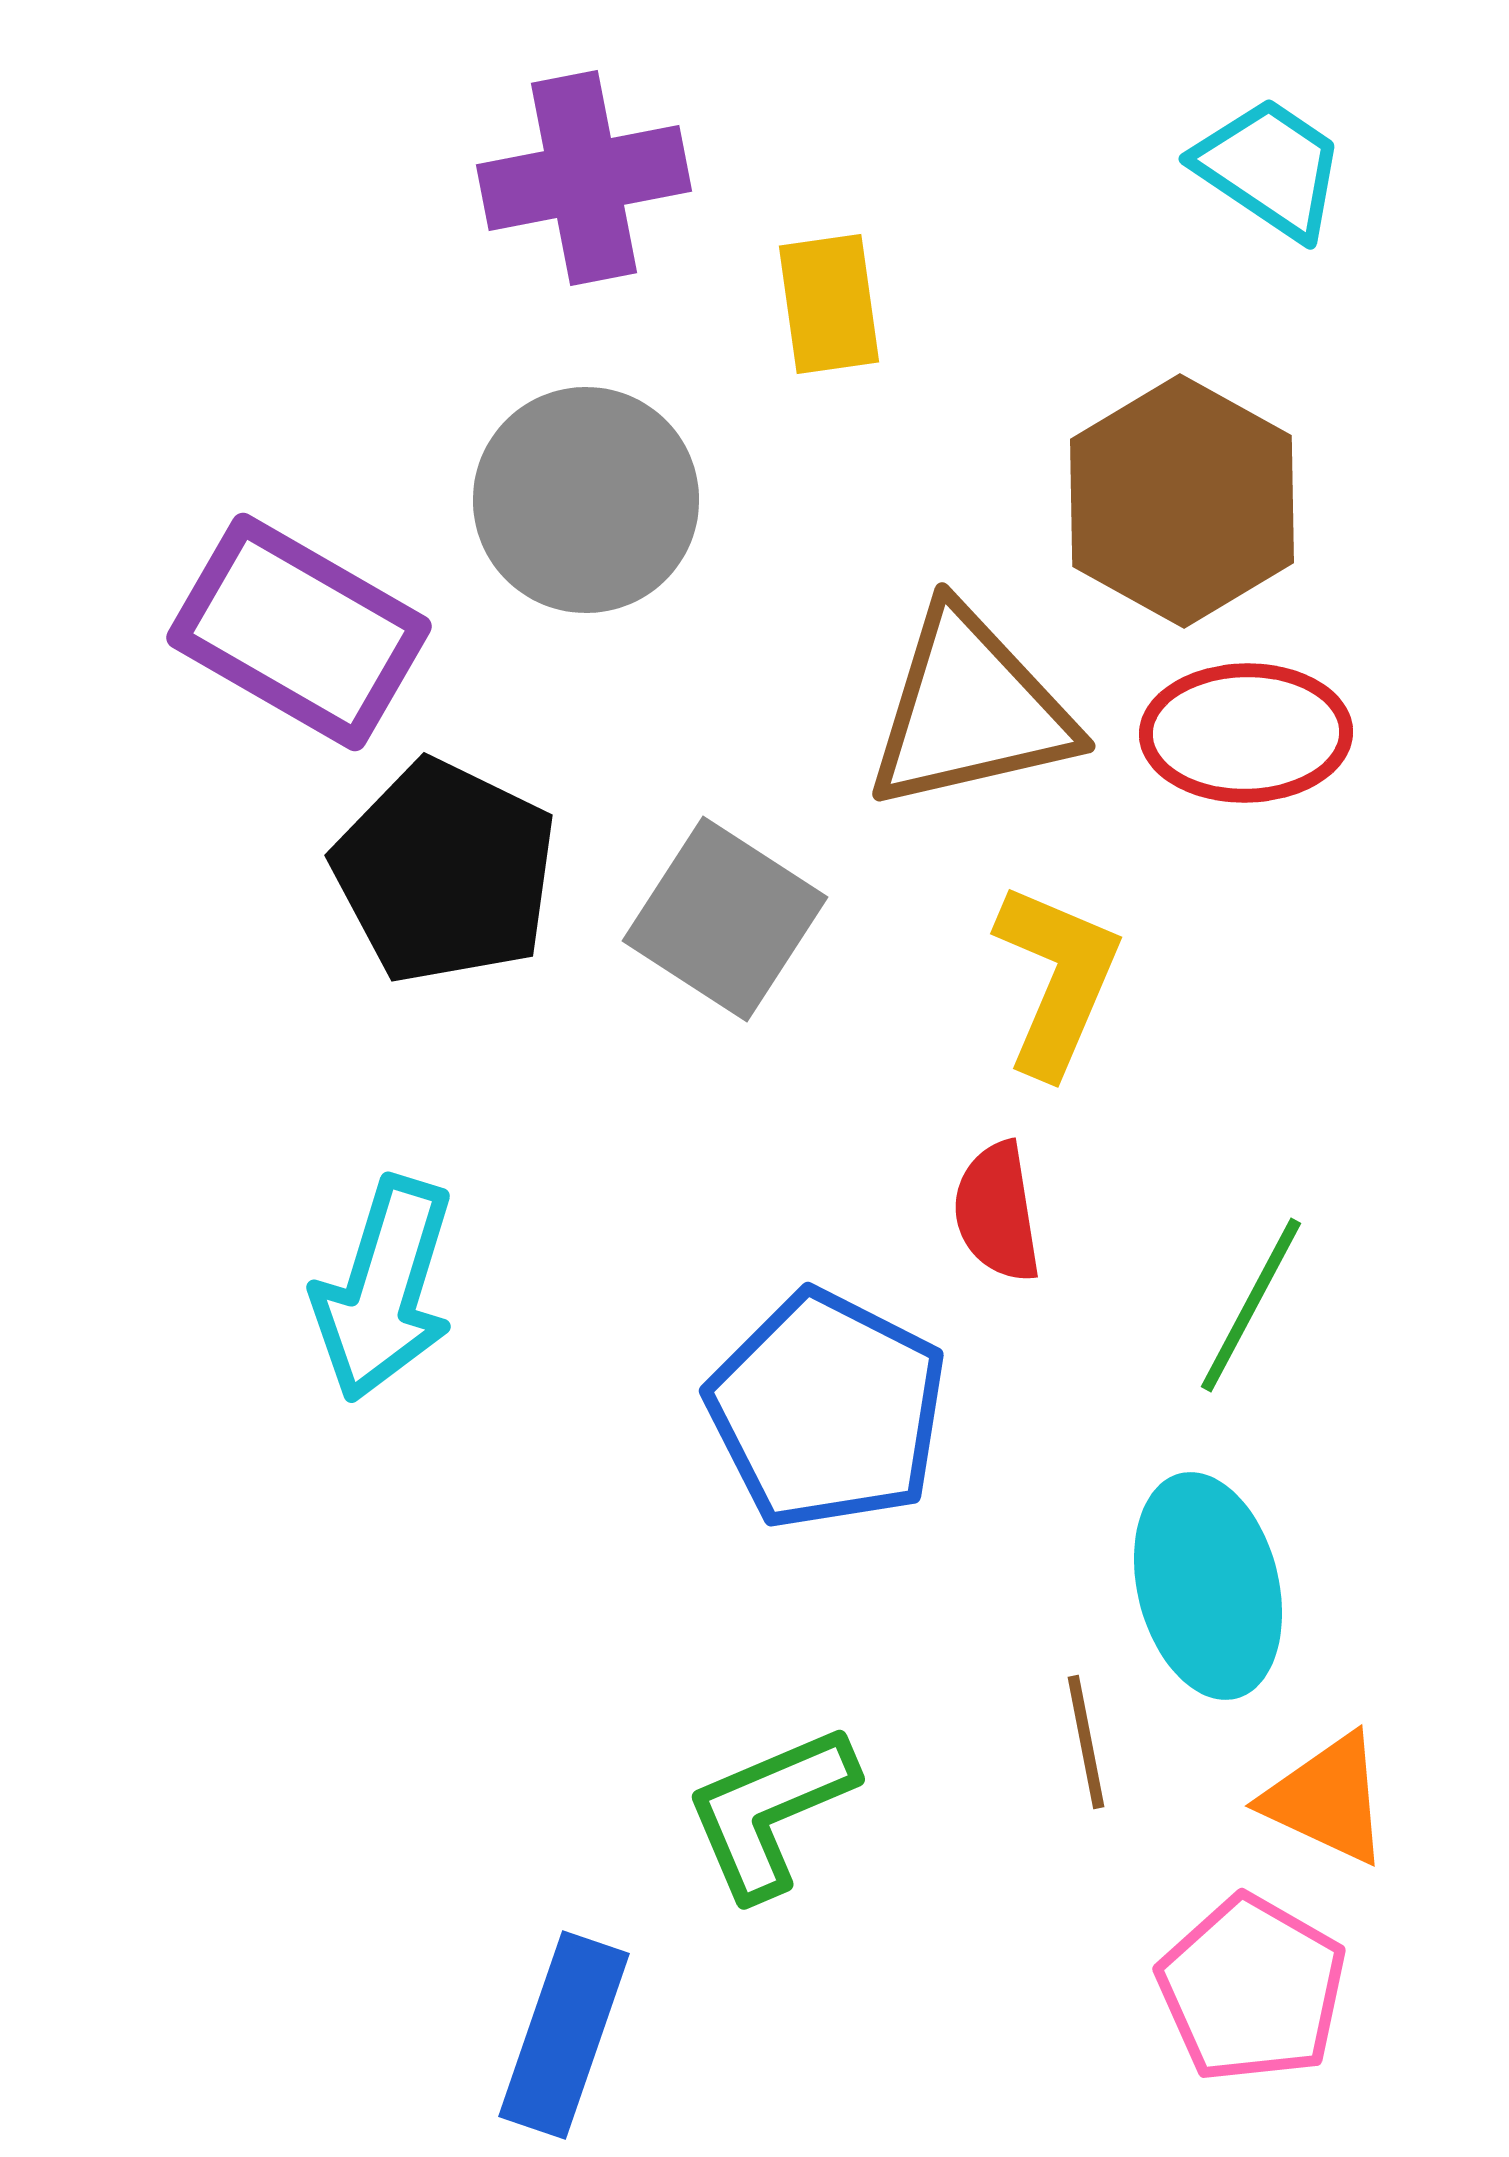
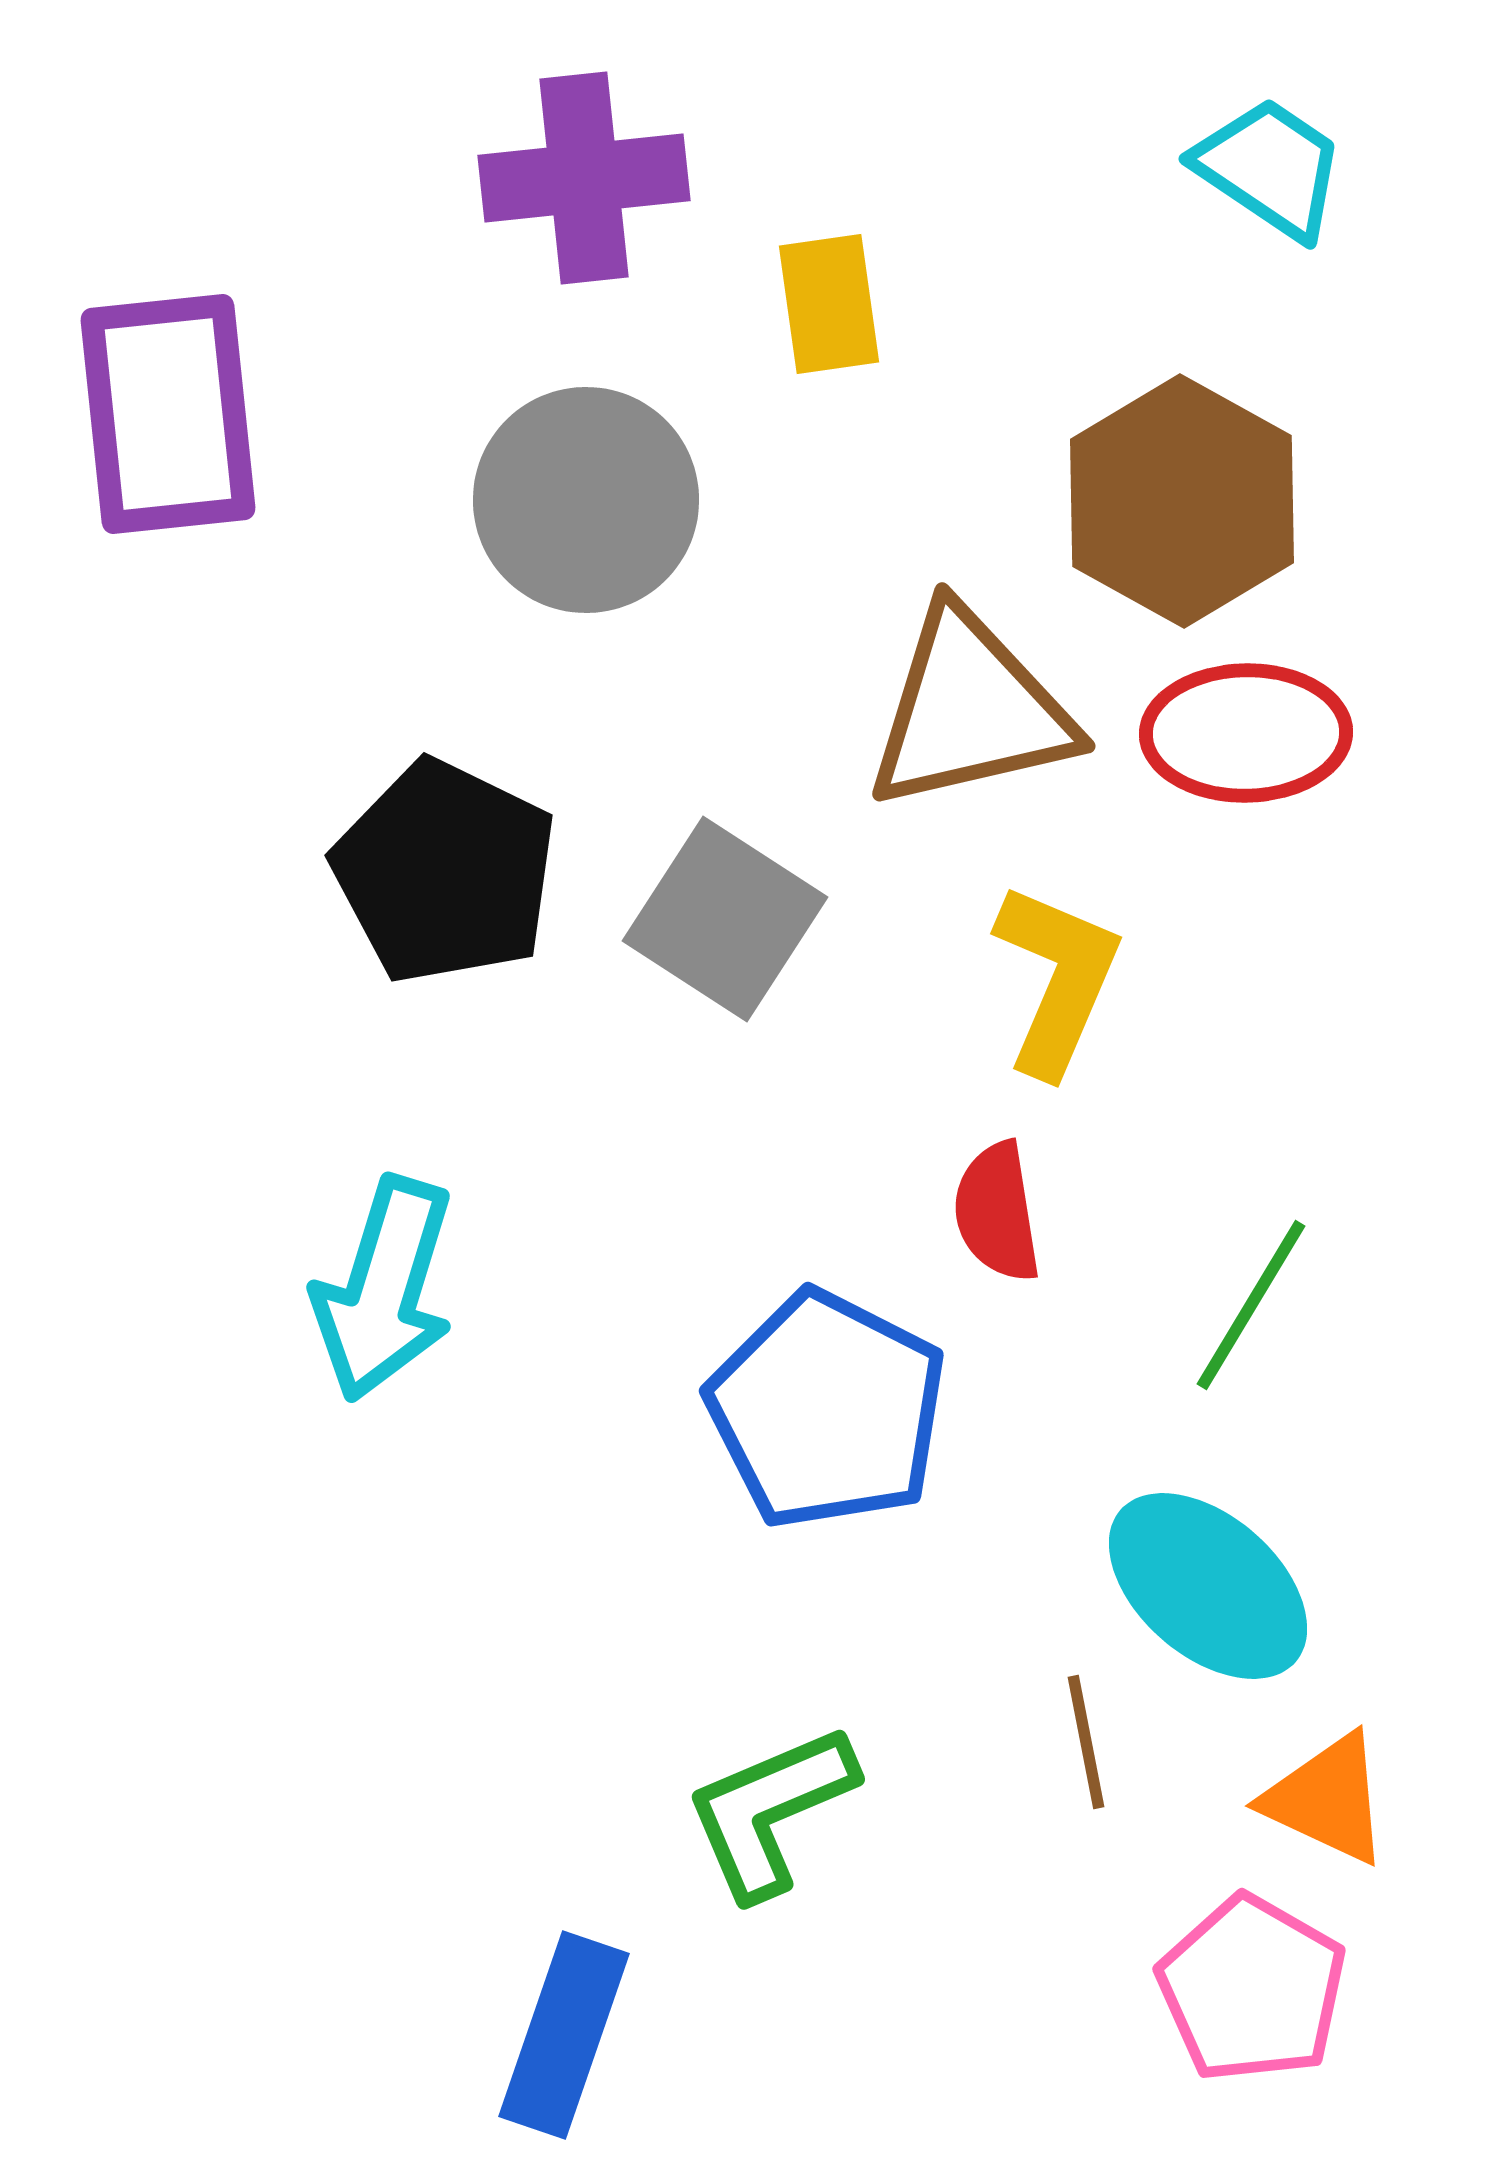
purple cross: rotated 5 degrees clockwise
purple rectangle: moved 131 px left, 218 px up; rotated 54 degrees clockwise
green line: rotated 3 degrees clockwise
cyan ellipse: rotated 35 degrees counterclockwise
